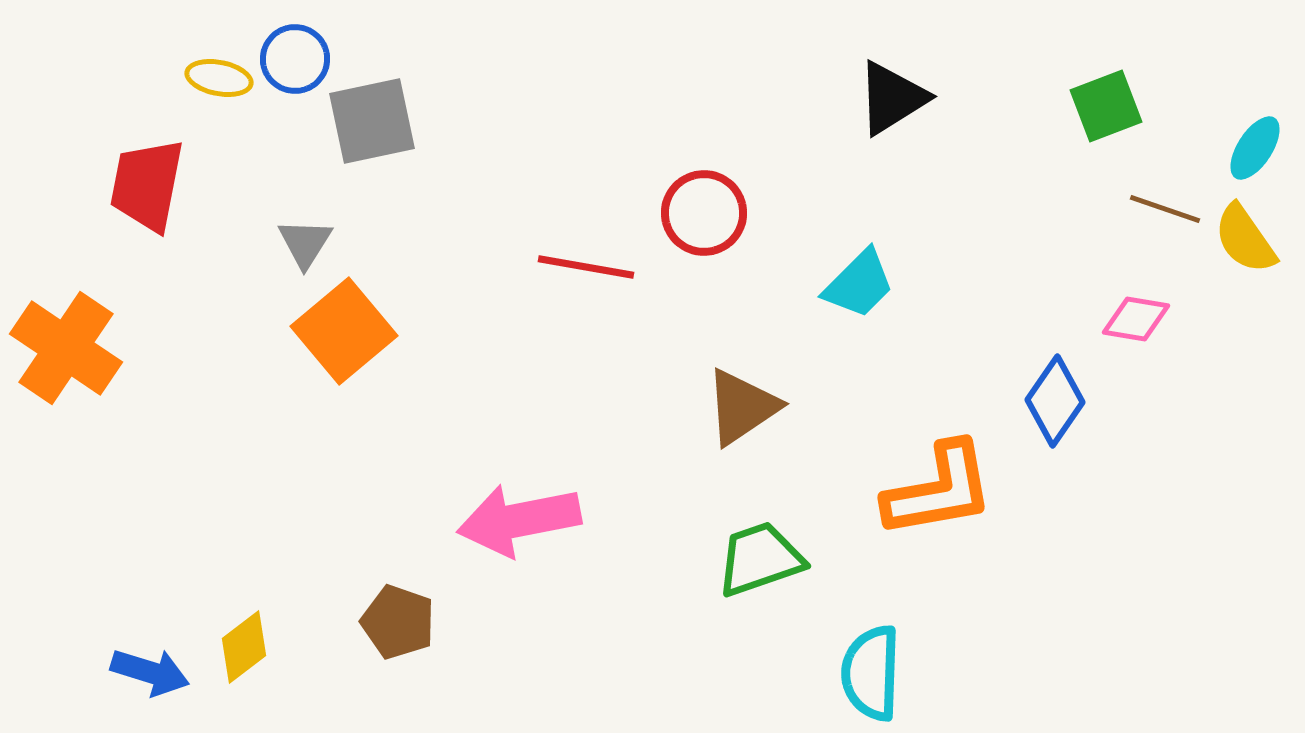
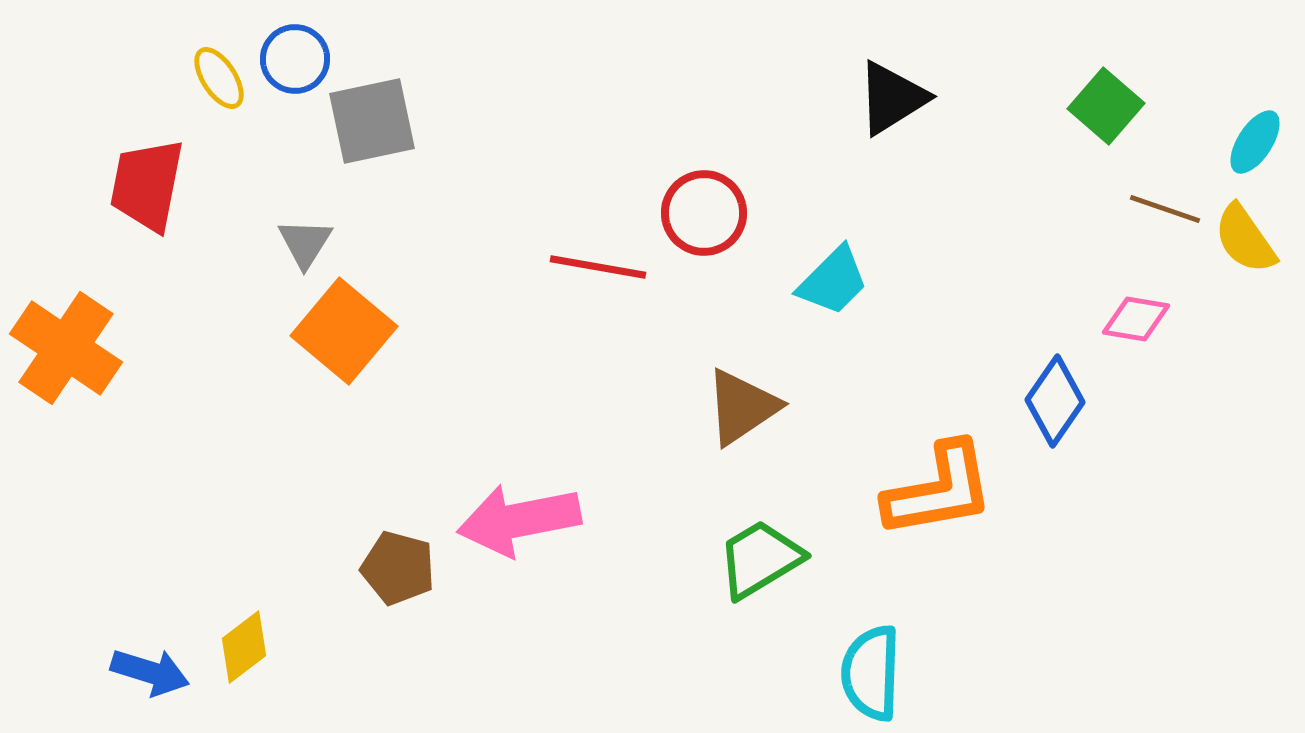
yellow ellipse: rotated 46 degrees clockwise
green square: rotated 28 degrees counterclockwise
cyan ellipse: moved 6 px up
red line: moved 12 px right
cyan trapezoid: moved 26 px left, 3 px up
orange square: rotated 10 degrees counterclockwise
green trapezoid: rotated 12 degrees counterclockwise
brown pentagon: moved 54 px up; rotated 4 degrees counterclockwise
